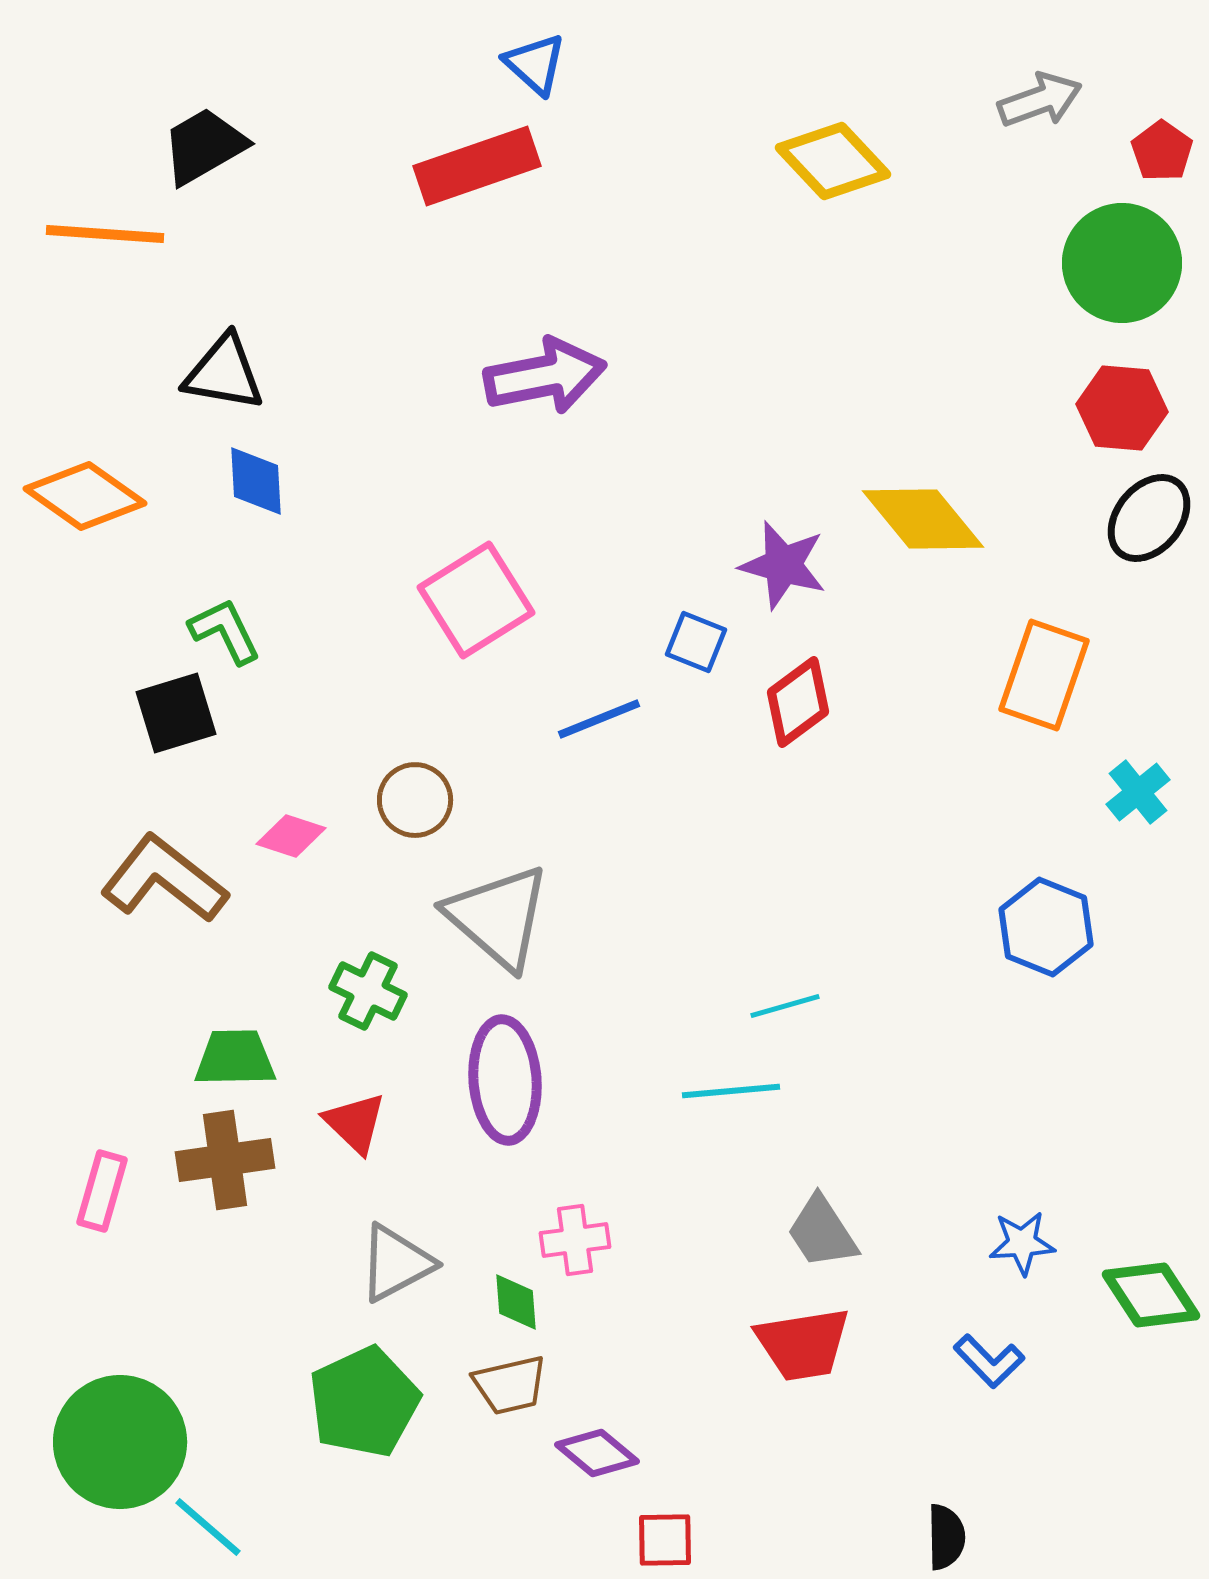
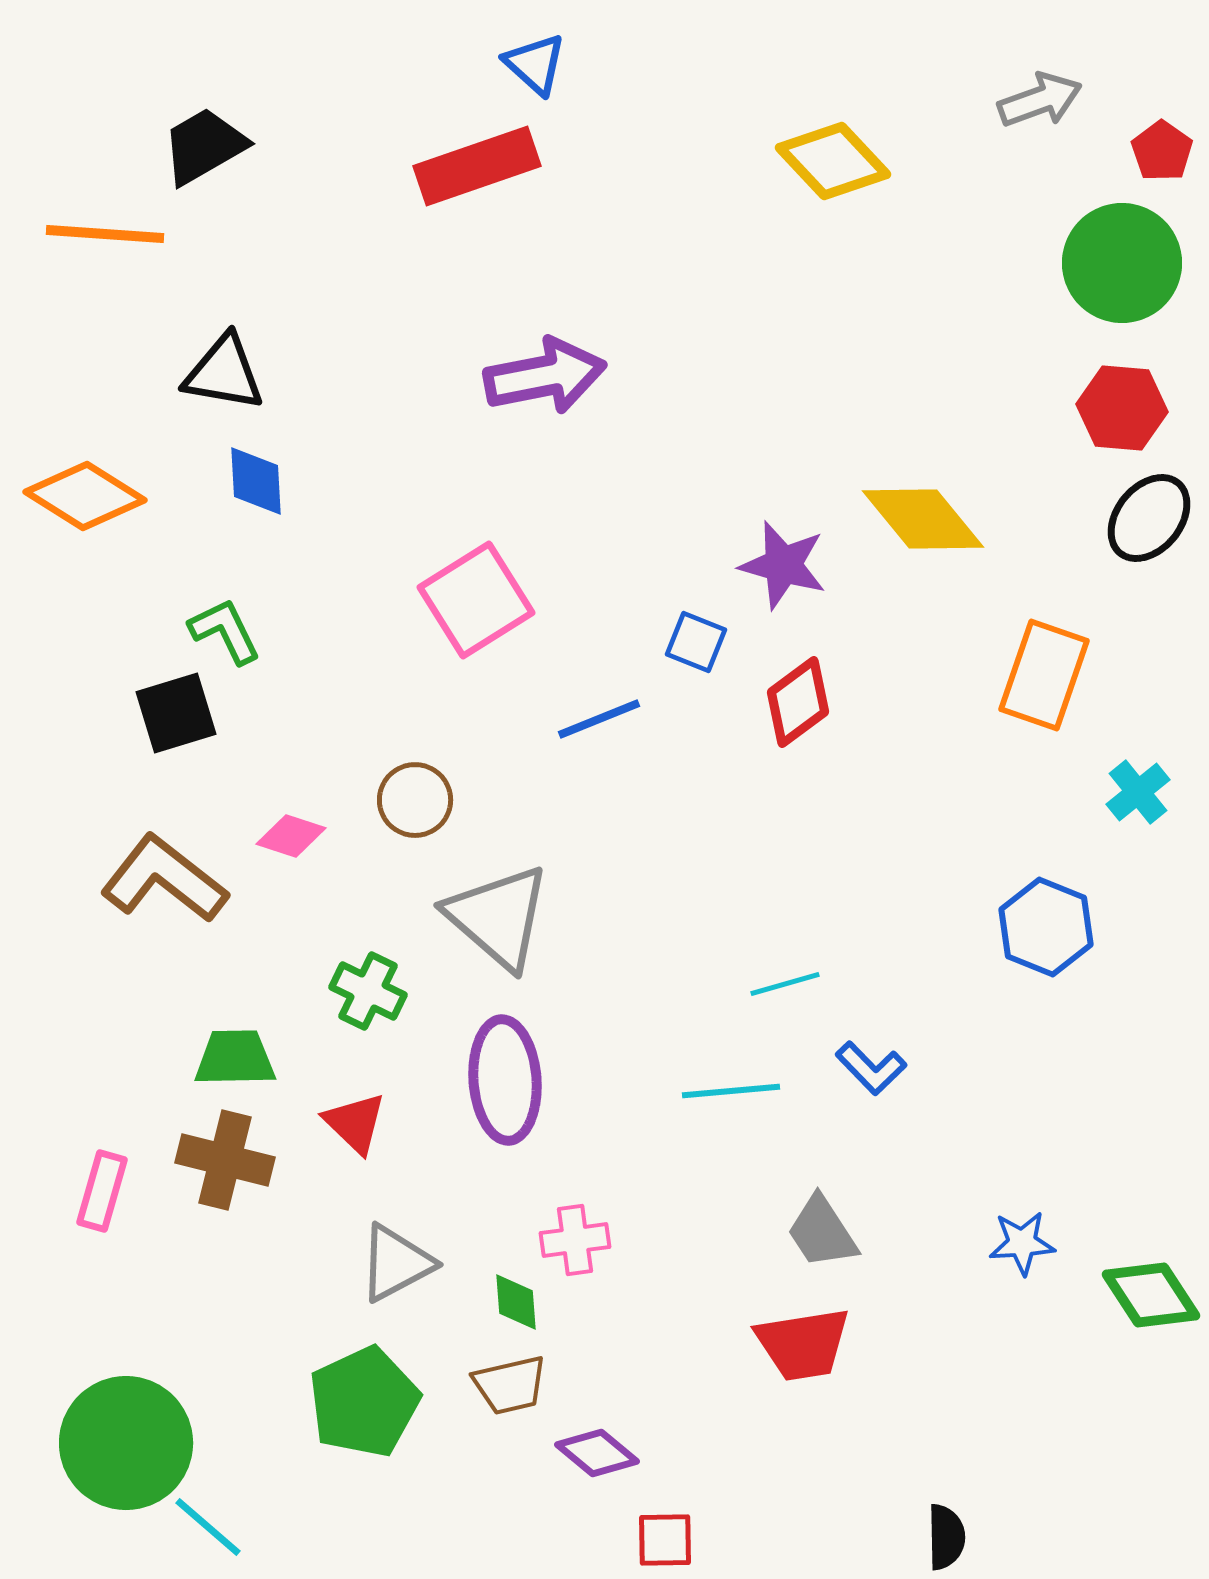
orange diamond at (85, 496): rotated 3 degrees counterclockwise
cyan line at (785, 1006): moved 22 px up
brown cross at (225, 1160): rotated 22 degrees clockwise
blue L-shape at (989, 1361): moved 118 px left, 293 px up
green circle at (120, 1442): moved 6 px right, 1 px down
